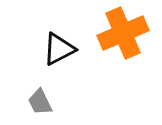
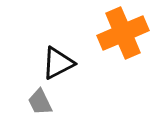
black triangle: moved 1 px left, 14 px down
